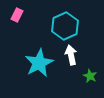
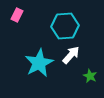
cyan hexagon: rotated 20 degrees clockwise
white arrow: rotated 54 degrees clockwise
